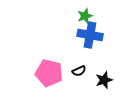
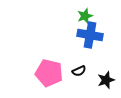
black star: moved 2 px right
